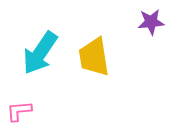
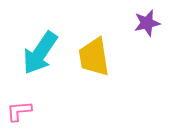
purple star: moved 4 px left, 1 px down; rotated 8 degrees counterclockwise
